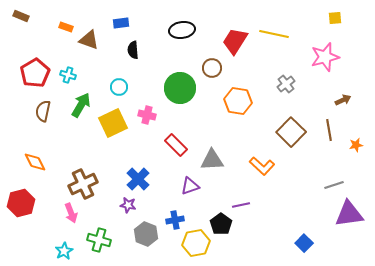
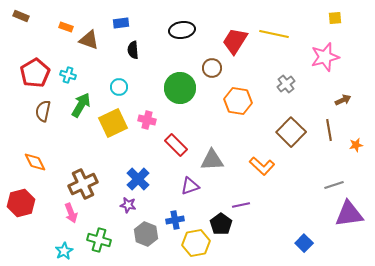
pink cross at (147, 115): moved 5 px down
